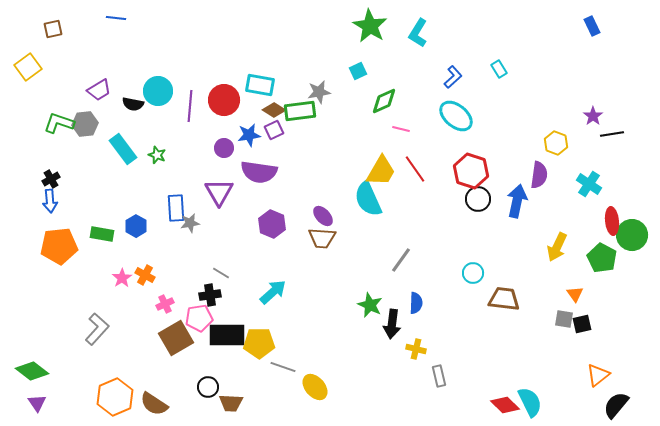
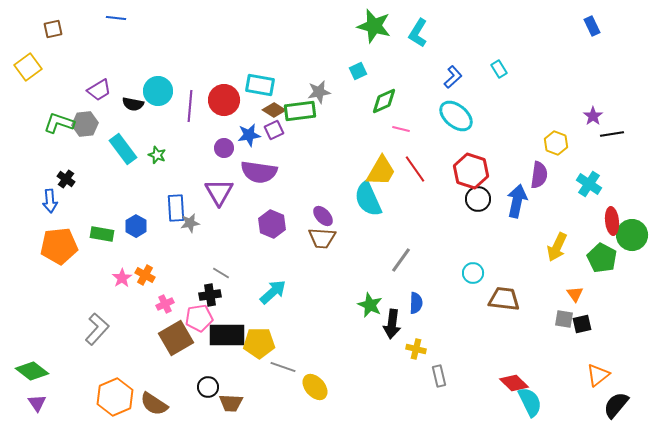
green star at (370, 26): moved 4 px right; rotated 16 degrees counterclockwise
black cross at (51, 179): moved 15 px right; rotated 24 degrees counterclockwise
red diamond at (505, 405): moved 9 px right, 22 px up
